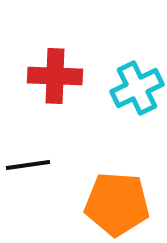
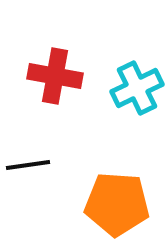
red cross: rotated 8 degrees clockwise
